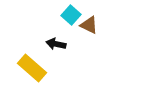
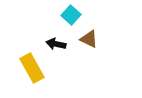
brown triangle: moved 14 px down
yellow rectangle: rotated 20 degrees clockwise
